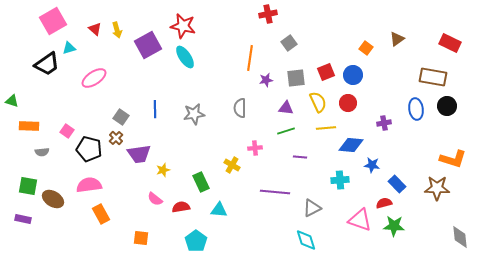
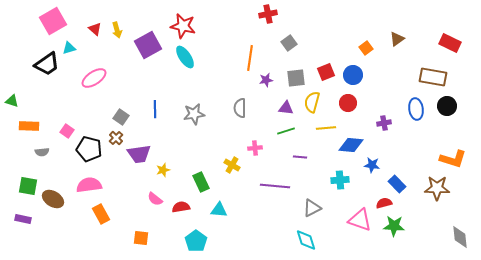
orange square at (366, 48): rotated 16 degrees clockwise
yellow semicircle at (318, 102): moved 6 px left; rotated 140 degrees counterclockwise
purple line at (275, 192): moved 6 px up
